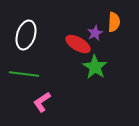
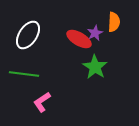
white ellipse: moved 2 px right; rotated 16 degrees clockwise
red ellipse: moved 1 px right, 5 px up
